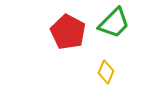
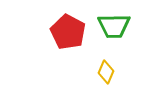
green trapezoid: moved 3 px down; rotated 44 degrees clockwise
